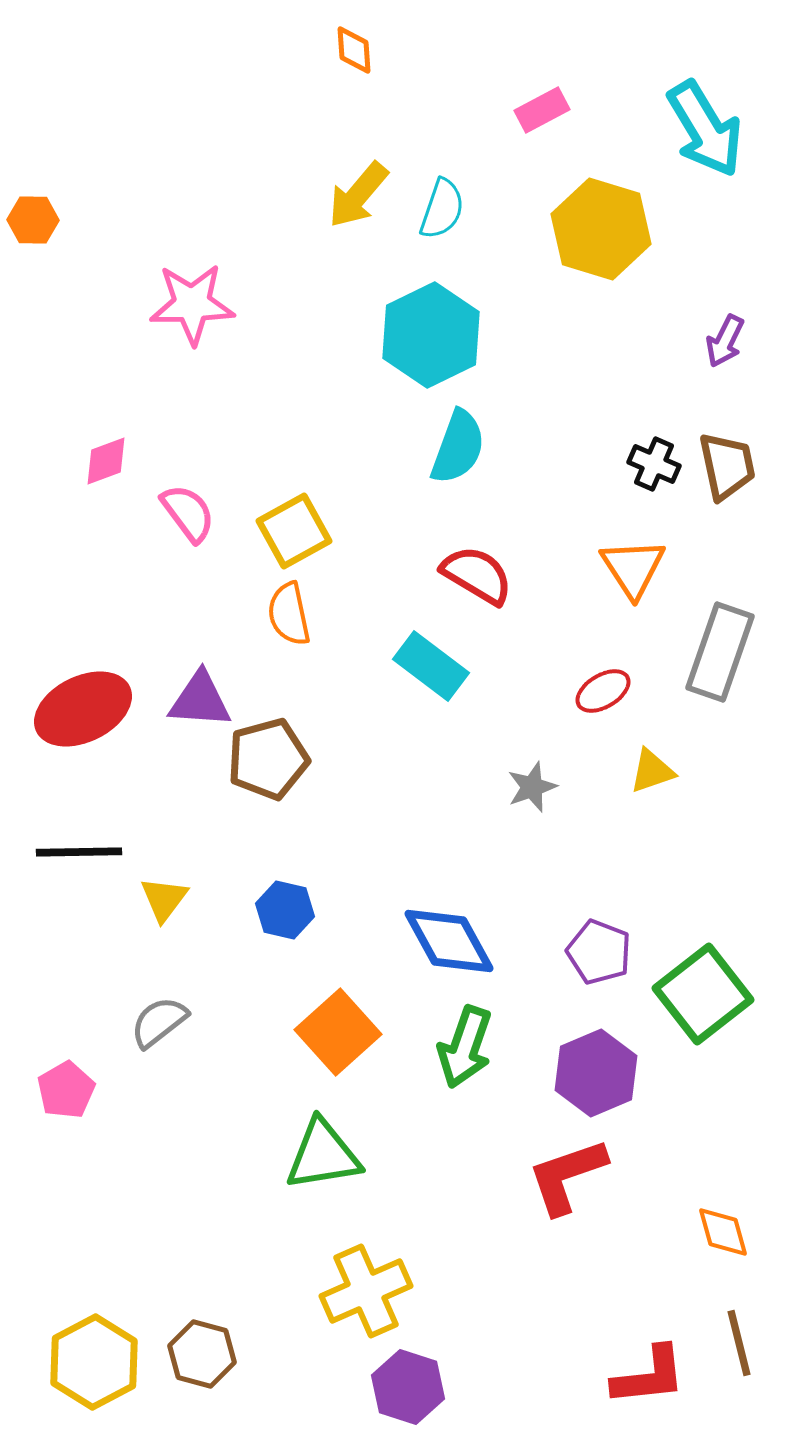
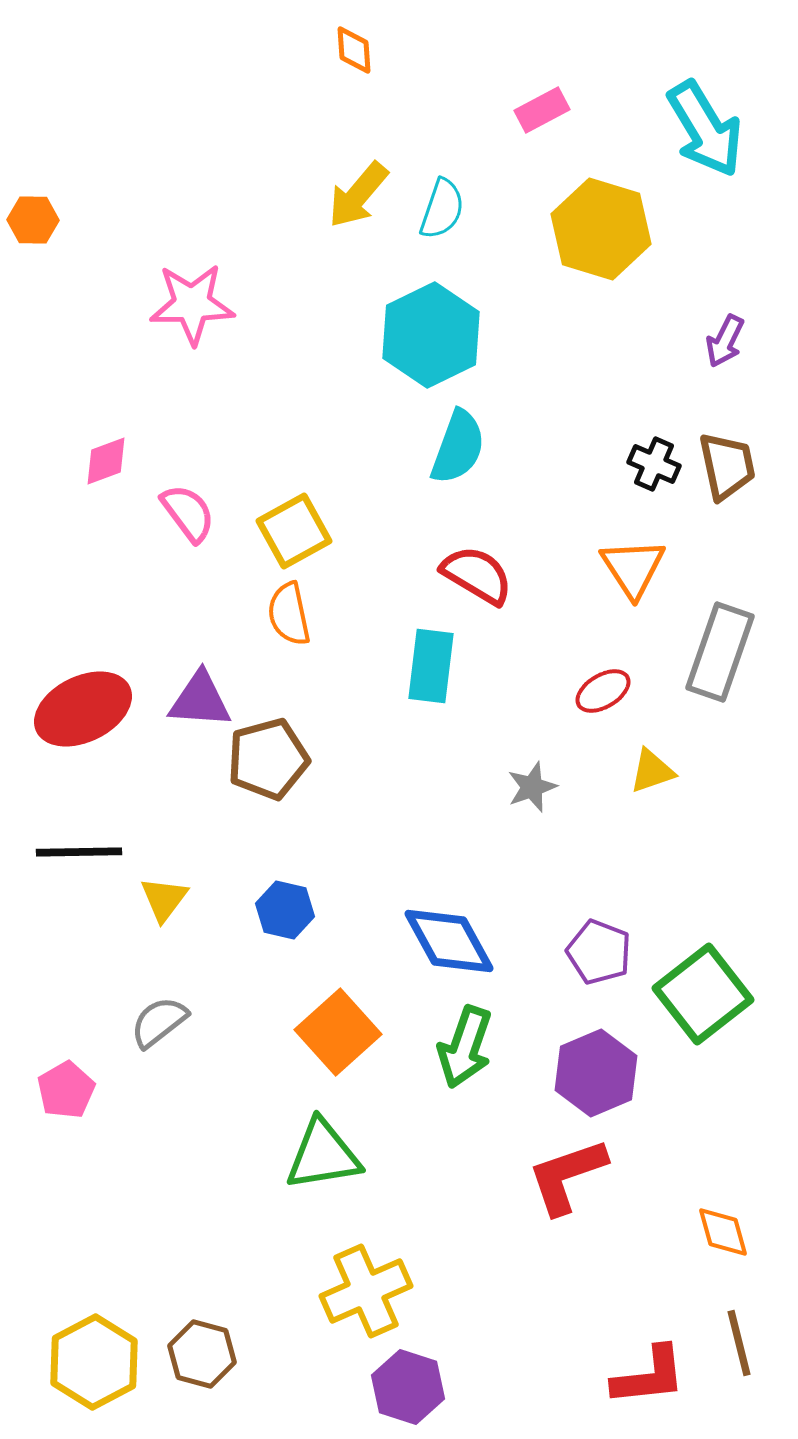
cyan rectangle at (431, 666): rotated 60 degrees clockwise
